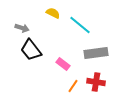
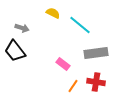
black trapezoid: moved 16 px left, 1 px down
